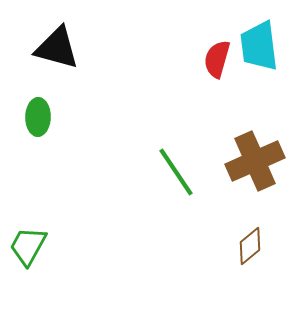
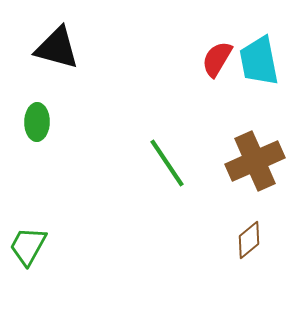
cyan trapezoid: moved 15 px down; rotated 4 degrees counterclockwise
red semicircle: rotated 15 degrees clockwise
green ellipse: moved 1 px left, 5 px down
green line: moved 9 px left, 9 px up
brown diamond: moved 1 px left, 6 px up
